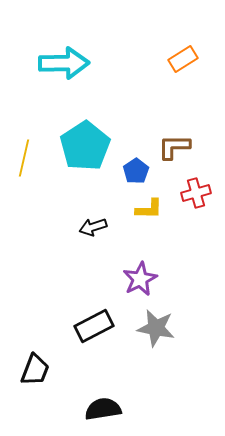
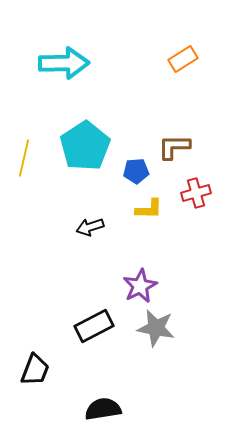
blue pentagon: rotated 30 degrees clockwise
black arrow: moved 3 px left
purple star: moved 7 px down
